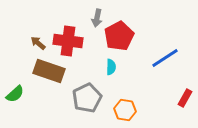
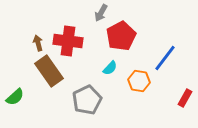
gray arrow: moved 4 px right, 5 px up; rotated 18 degrees clockwise
red pentagon: moved 2 px right
brown arrow: rotated 35 degrees clockwise
blue line: rotated 20 degrees counterclockwise
cyan semicircle: moved 1 px left, 1 px down; rotated 42 degrees clockwise
brown rectangle: rotated 36 degrees clockwise
green semicircle: moved 3 px down
gray pentagon: moved 2 px down
orange hexagon: moved 14 px right, 29 px up
